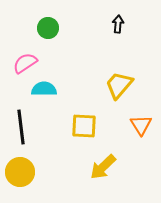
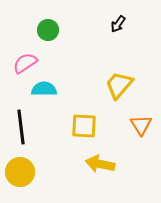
black arrow: rotated 150 degrees counterclockwise
green circle: moved 2 px down
yellow arrow: moved 3 px left, 3 px up; rotated 56 degrees clockwise
